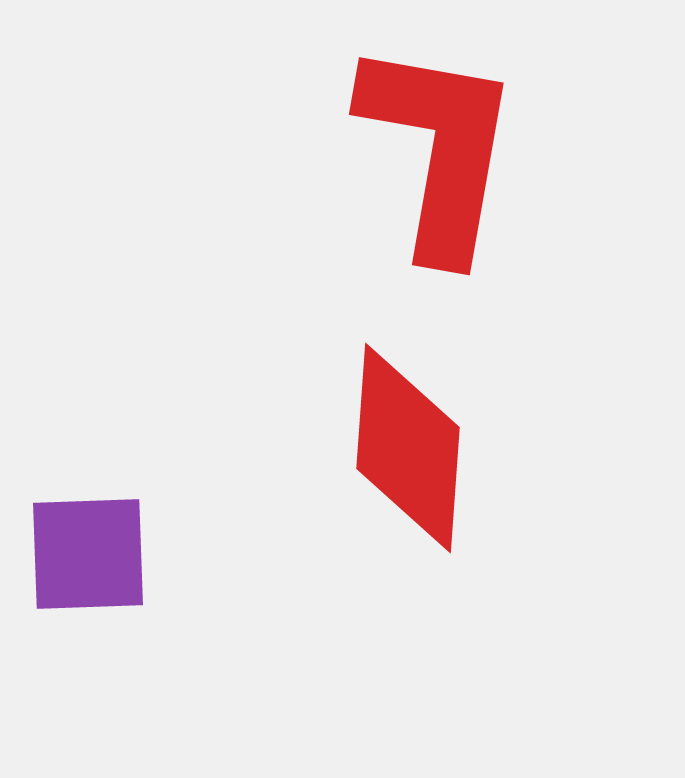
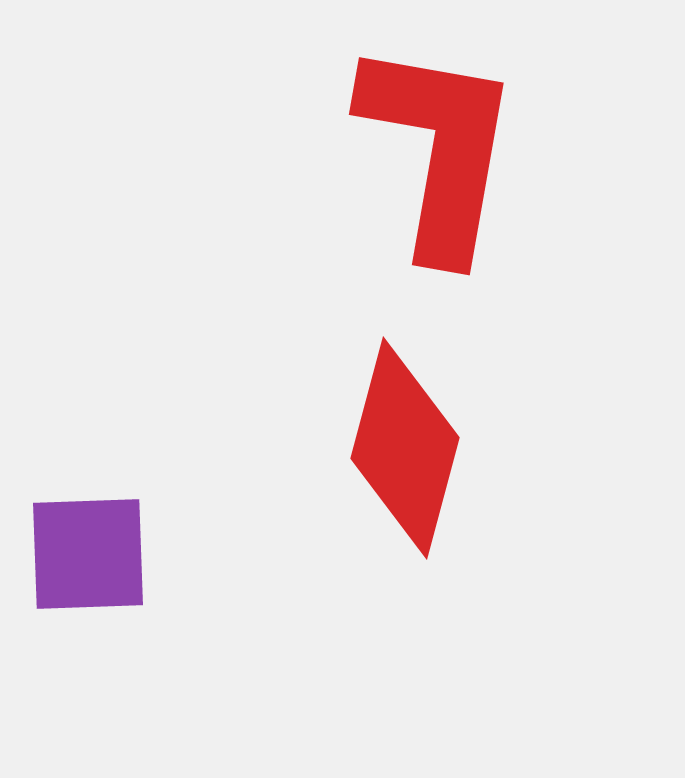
red diamond: moved 3 px left; rotated 11 degrees clockwise
